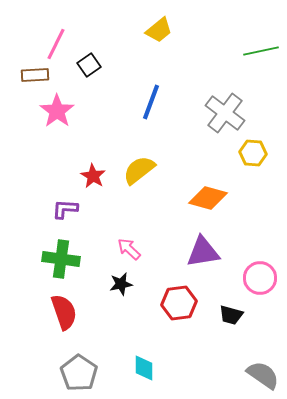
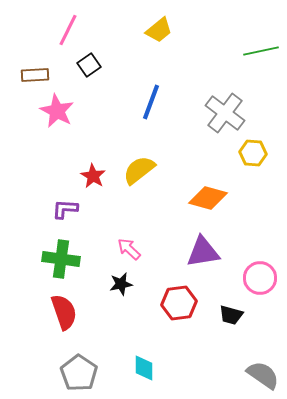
pink line: moved 12 px right, 14 px up
pink star: rotated 8 degrees counterclockwise
